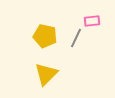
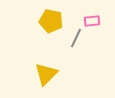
yellow pentagon: moved 6 px right, 15 px up
